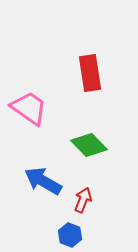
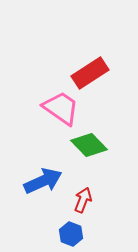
red rectangle: rotated 66 degrees clockwise
pink trapezoid: moved 32 px right
blue arrow: rotated 126 degrees clockwise
blue hexagon: moved 1 px right, 1 px up
